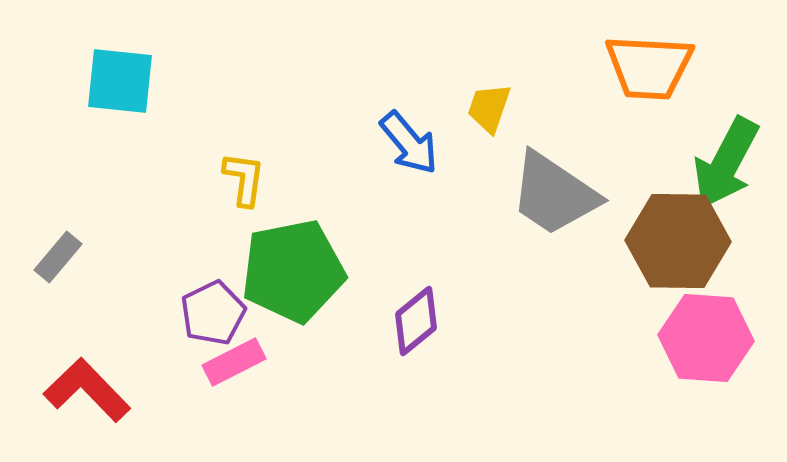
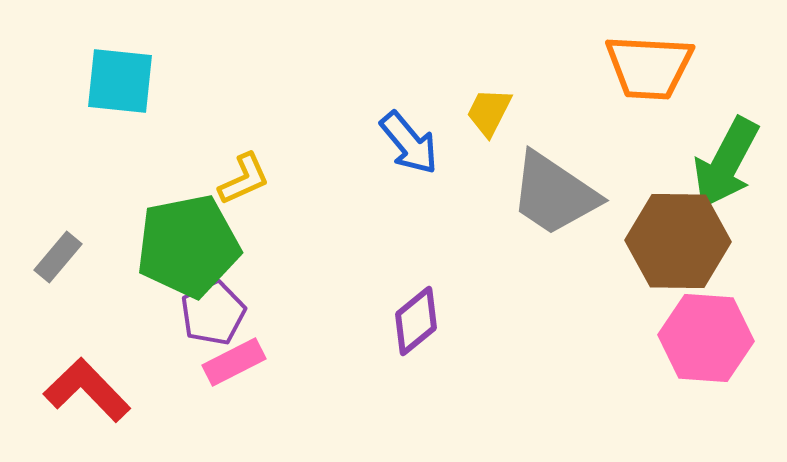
yellow trapezoid: moved 4 px down; rotated 8 degrees clockwise
yellow L-shape: rotated 58 degrees clockwise
green pentagon: moved 105 px left, 25 px up
